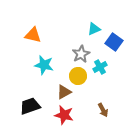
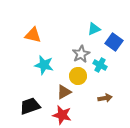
cyan cross: moved 2 px up; rotated 32 degrees counterclockwise
brown arrow: moved 2 px right, 12 px up; rotated 72 degrees counterclockwise
red star: moved 2 px left
